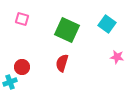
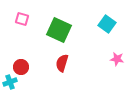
green square: moved 8 px left
pink star: moved 2 px down
red circle: moved 1 px left
